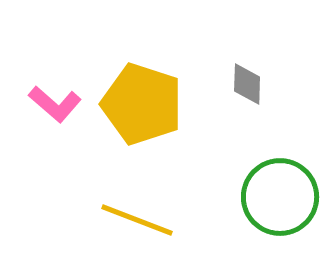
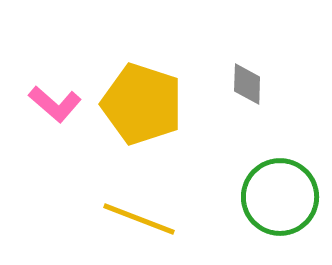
yellow line: moved 2 px right, 1 px up
